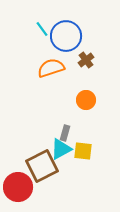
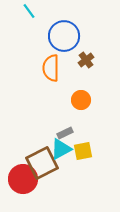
cyan line: moved 13 px left, 18 px up
blue circle: moved 2 px left
orange semicircle: rotated 72 degrees counterclockwise
orange circle: moved 5 px left
gray rectangle: rotated 49 degrees clockwise
yellow square: rotated 18 degrees counterclockwise
brown square: moved 3 px up
red circle: moved 5 px right, 8 px up
